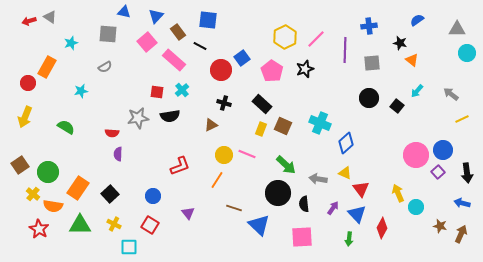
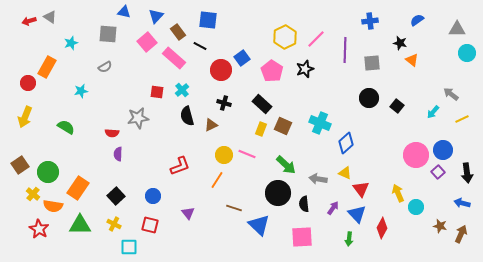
blue cross at (369, 26): moved 1 px right, 5 px up
pink rectangle at (174, 60): moved 2 px up
cyan arrow at (417, 91): moved 16 px right, 21 px down
black semicircle at (170, 116): moved 17 px right; rotated 84 degrees clockwise
black square at (110, 194): moved 6 px right, 2 px down
red square at (150, 225): rotated 18 degrees counterclockwise
